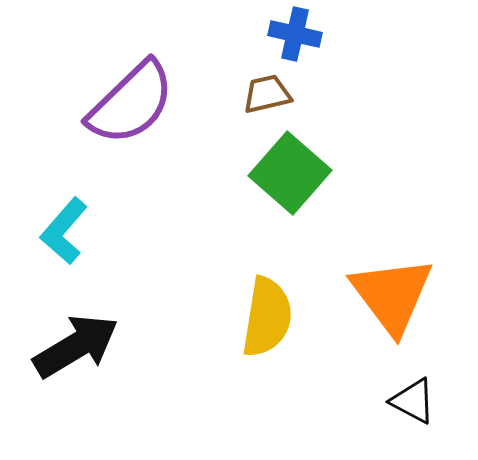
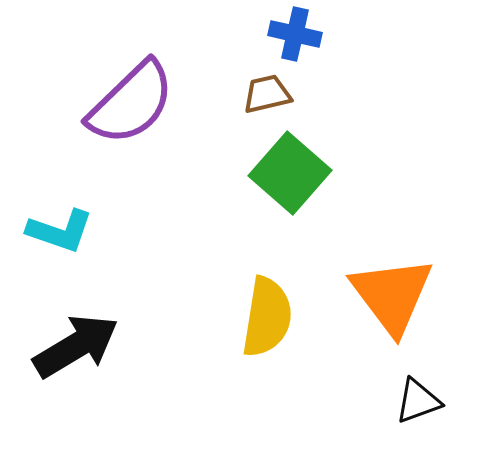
cyan L-shape: moved 4 px left; rotated 112 degrees counterclockwise
black triangle: moved 5 px right; rotated 48 degrees counterclockwise
